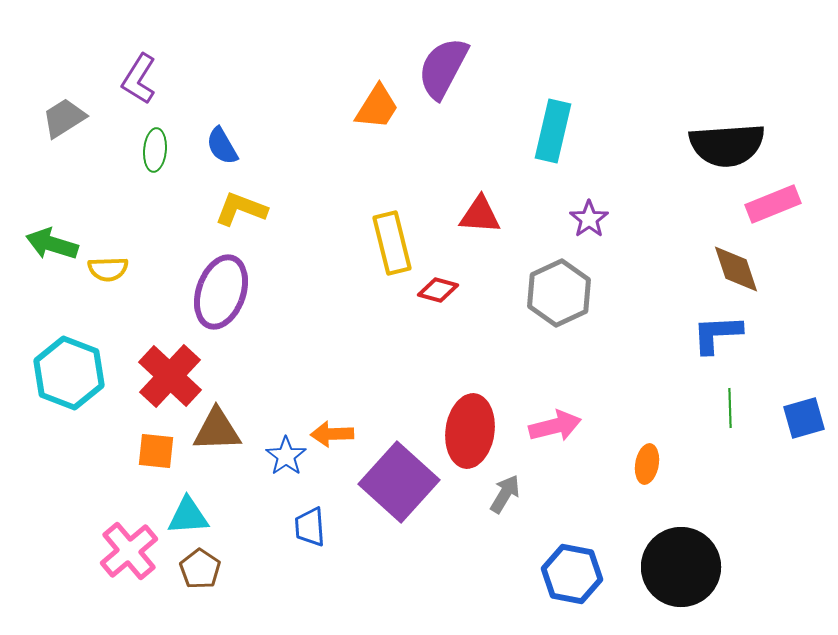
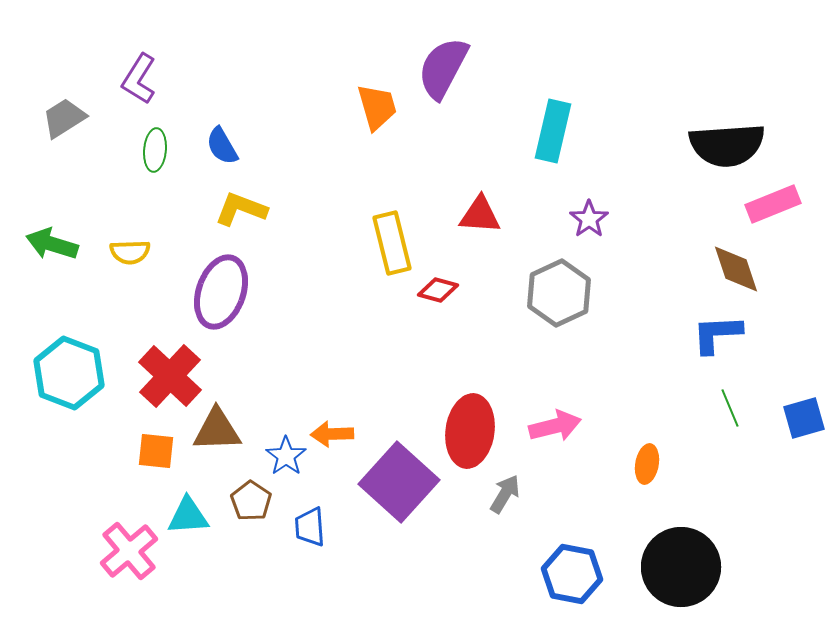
orange trapezoid: rotated 48 degrees counterclockwise
yellow semicircle: moved 22 px right, 17 px up
green line: rotated 21 degrees counterclockwise
brown pentagon: moved 51 px right, 68 px up
